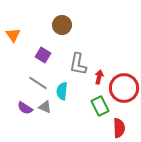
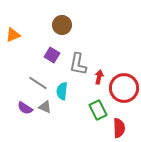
orange triangle: rotated 42 degrees clockwise
purple square: moved 9 px right
green rectangle: moved 2 px left, 4 px down
